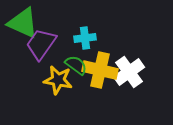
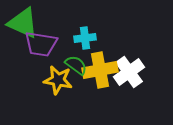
purple trapezoid: rotated 116 degrees counterclockwise
yellow cross: rotated 24 degrees counterclockwise
